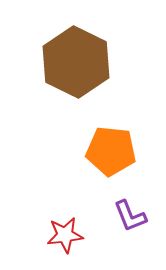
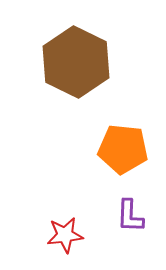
orange pentagon: moved 12 px right, 2 px up
purple L-shape: rotated 24 degrees clockwise
